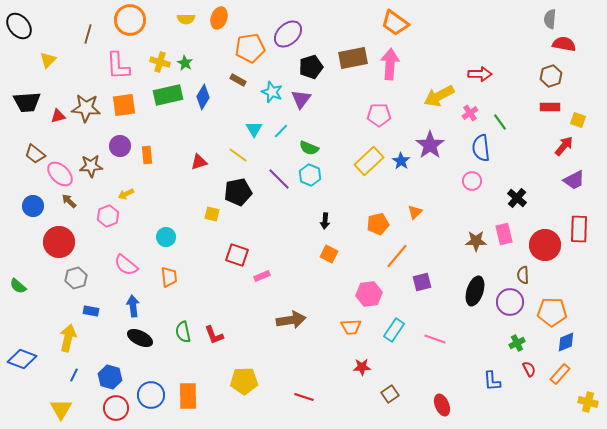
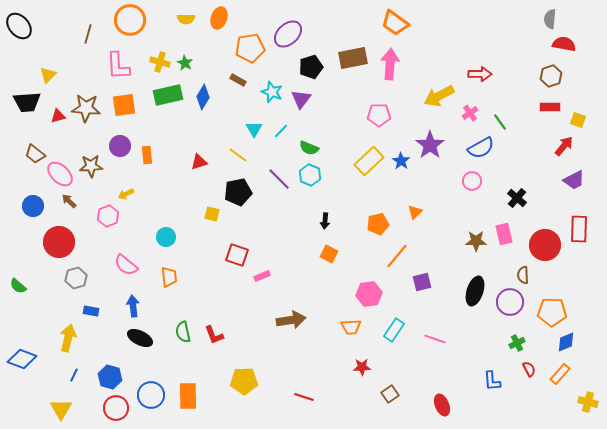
yellow triangle at (48, 60): moved 15 px down
blue semicircle at (481, 148): rotated 112 degrees counterclockwise
